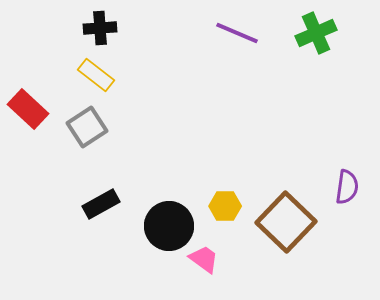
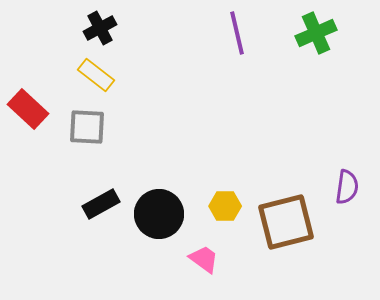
black cross: rotated 24 degrees counterclockwise
purple line: rotated 54 degrees clockwise
gray square: rotated 36 degrees clockwise
brown square: rotated 32 degrees clockwise
black circle: moved 10 px left, 12 px up
